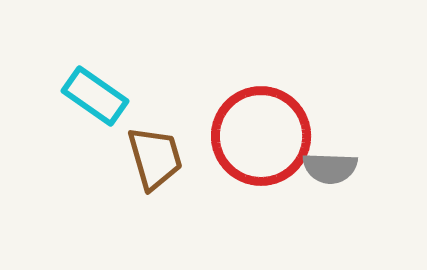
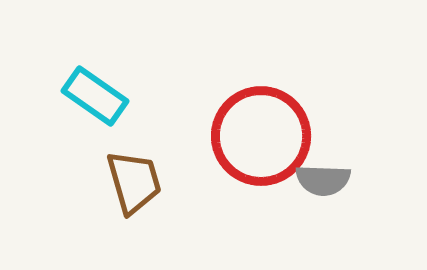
brown trapezoid: moved 21 px left, 24 px down
gray semicircle: moved 7 px left, 12 px down
